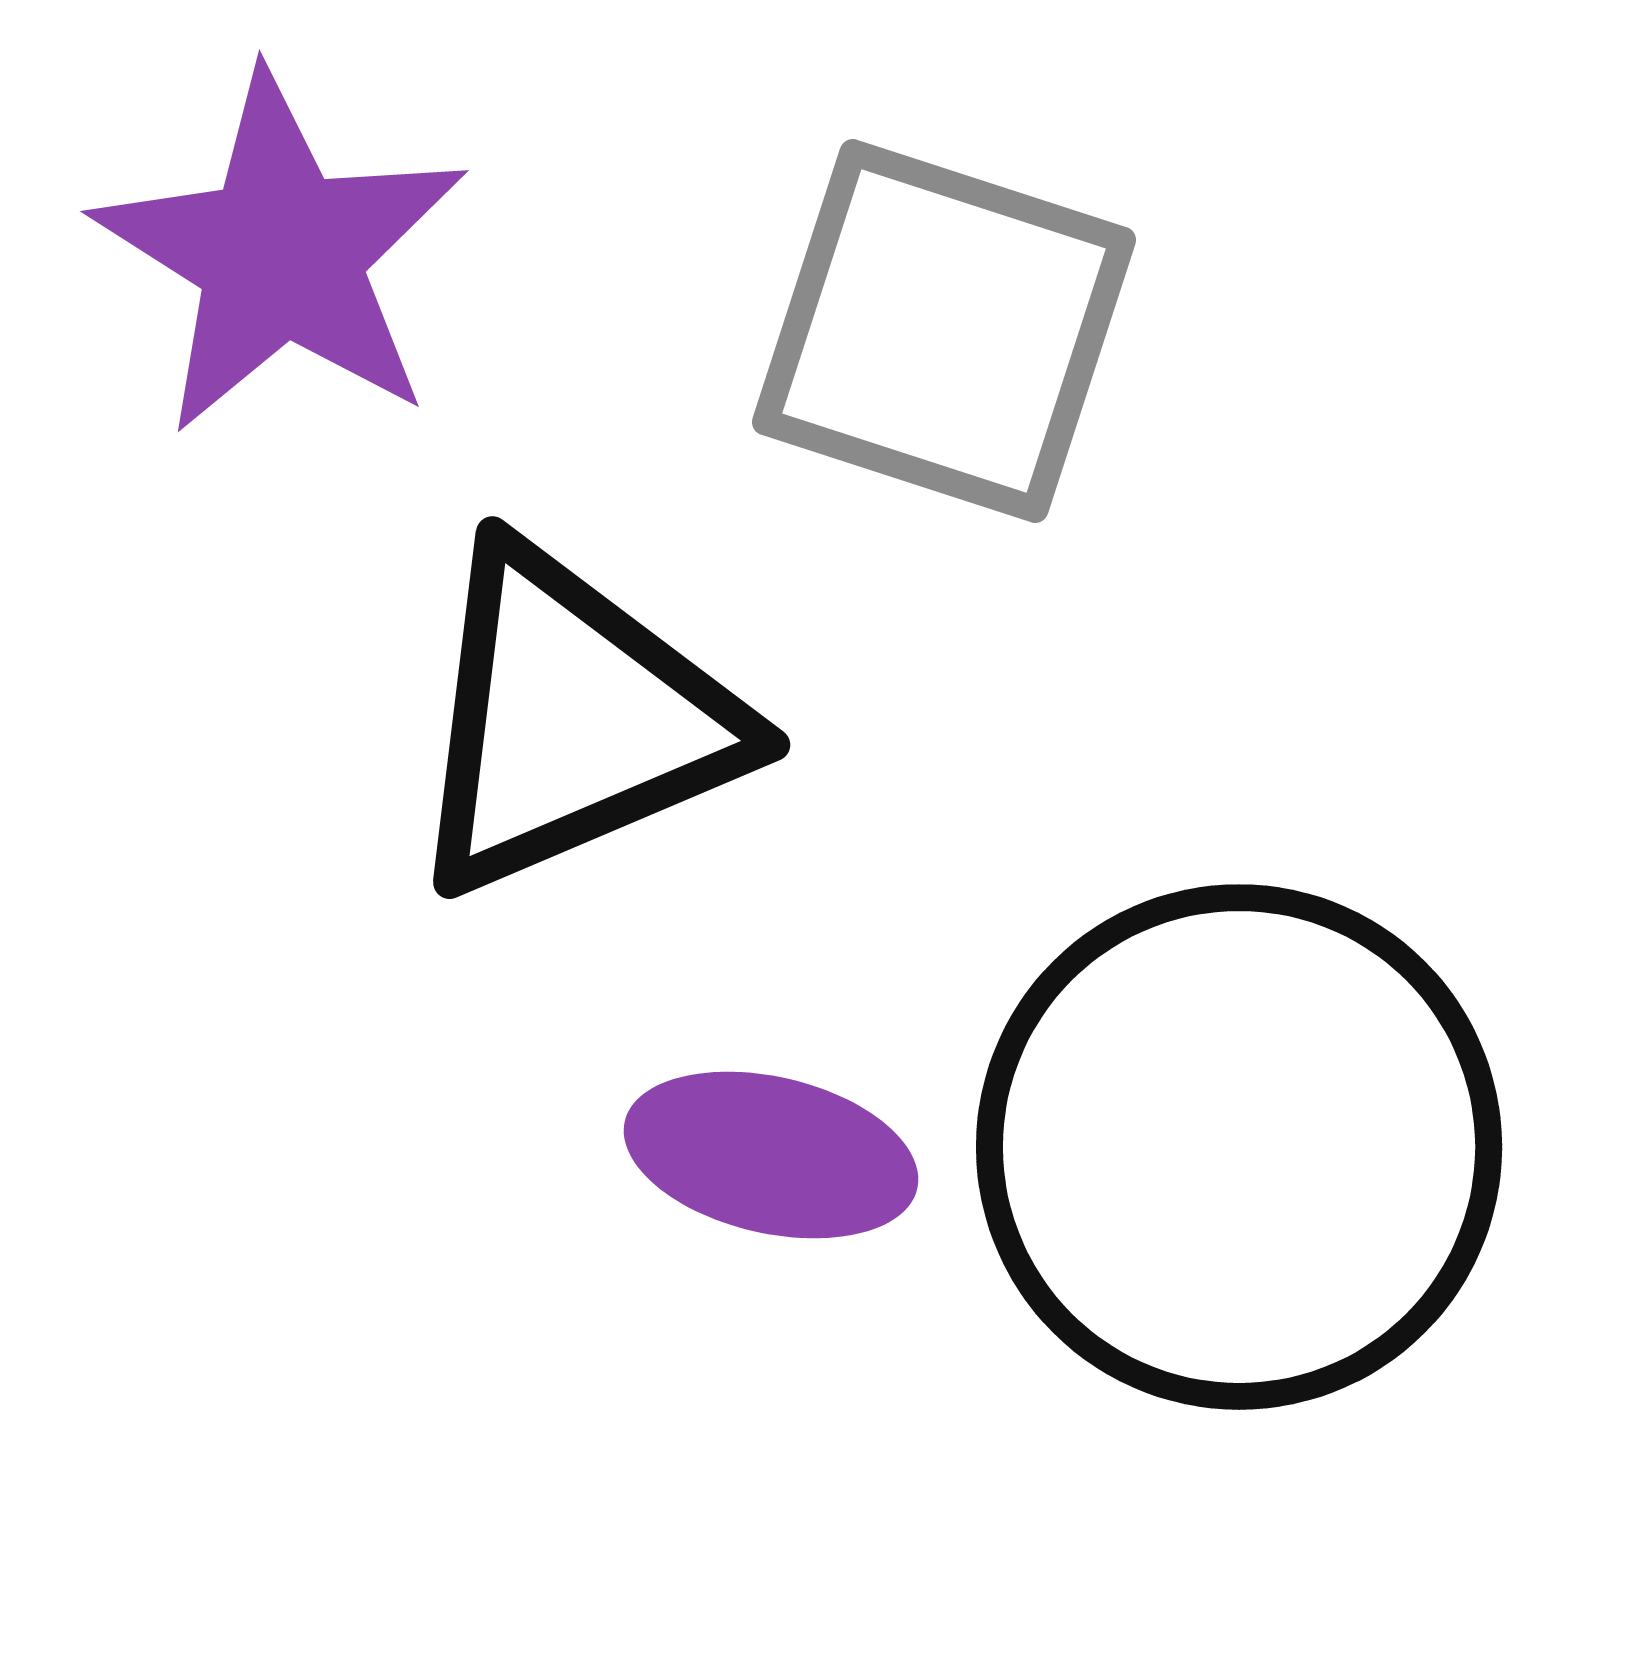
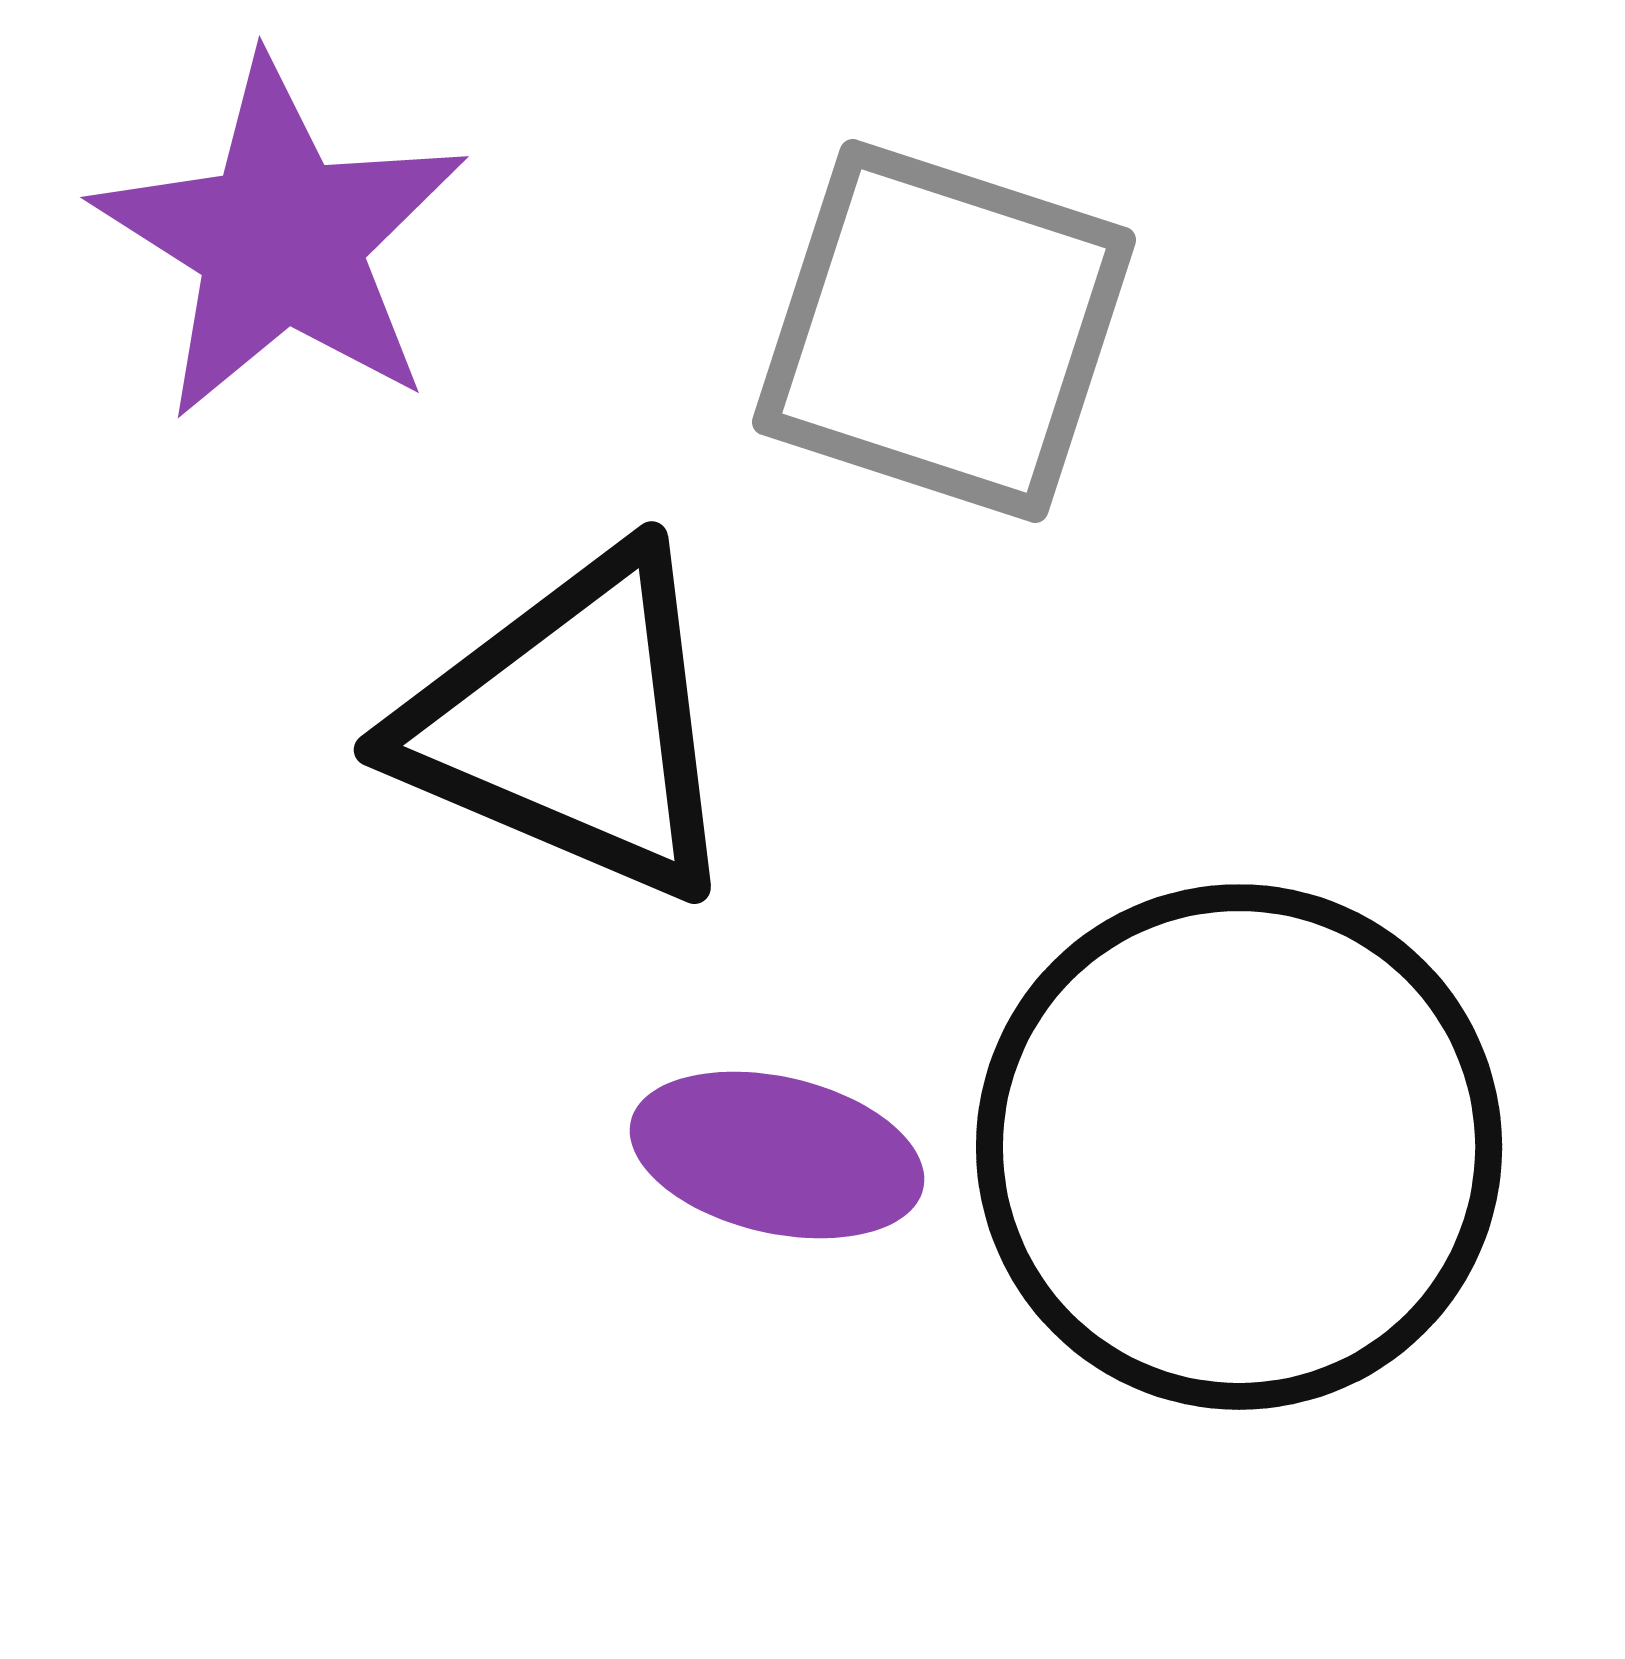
purple star: moved 14 px up
black triangle: moved 5 px down; rotated 46 degrees clockwise
purple ellipse: moved 6 px right
